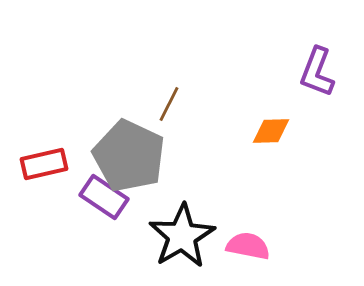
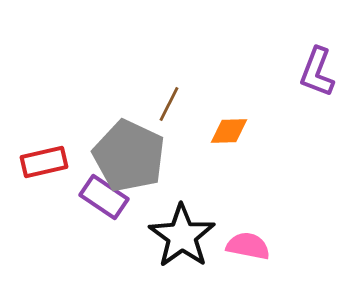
orange diamond: moved 42 px left
red rectangle: moved 2 px up
black star: rotated 6 degrees counterclockwise
